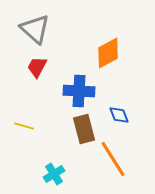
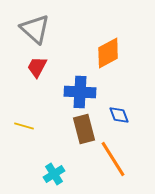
blue cross: moved 1 px right, 1 px down
